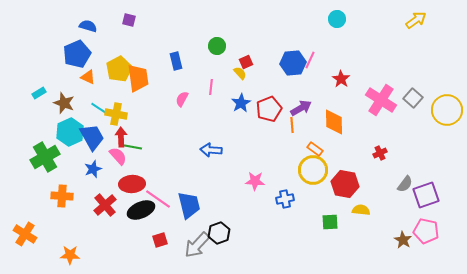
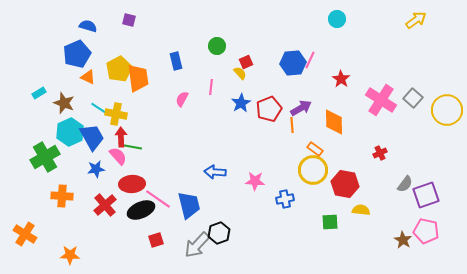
blue arrow at (211, 150): moved 4 px right, 22 px down
blue star at (93, 169): moved 3 px right; rotated 12 degrees clockwise
red square at (160, 240): moved 4 px left
